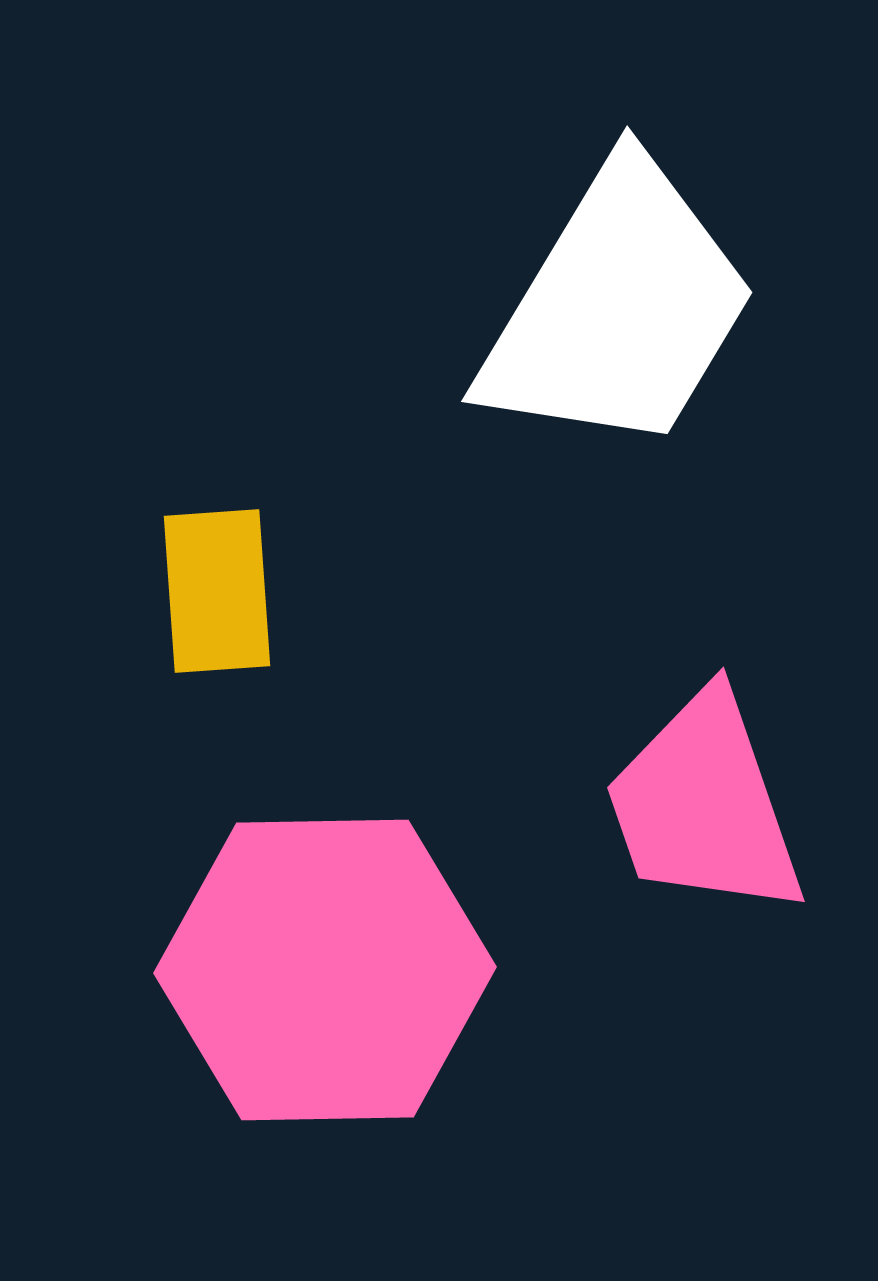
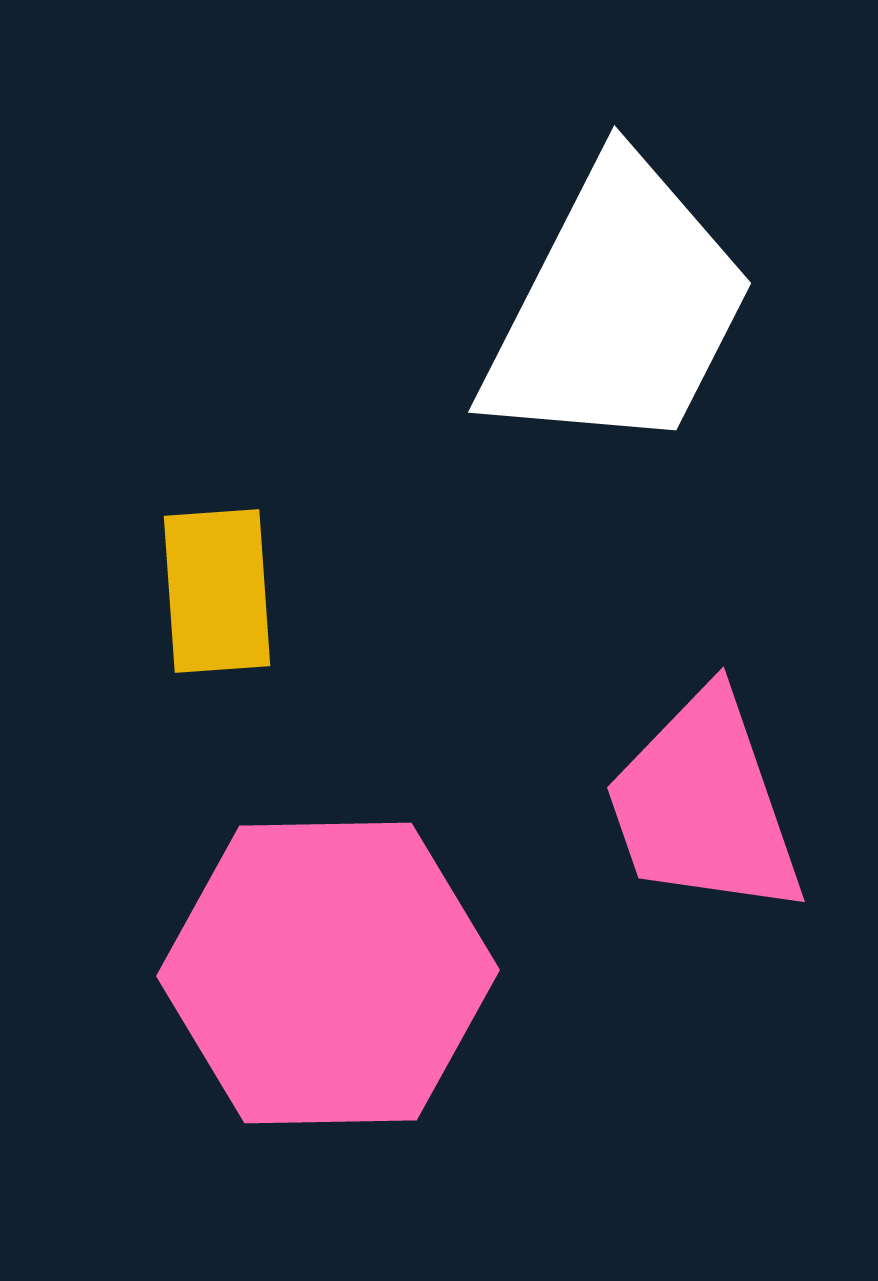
white trapezoid: rotated 4 degrees counterclockwise
pink hexagon: moved 3 px right, 3 px down
